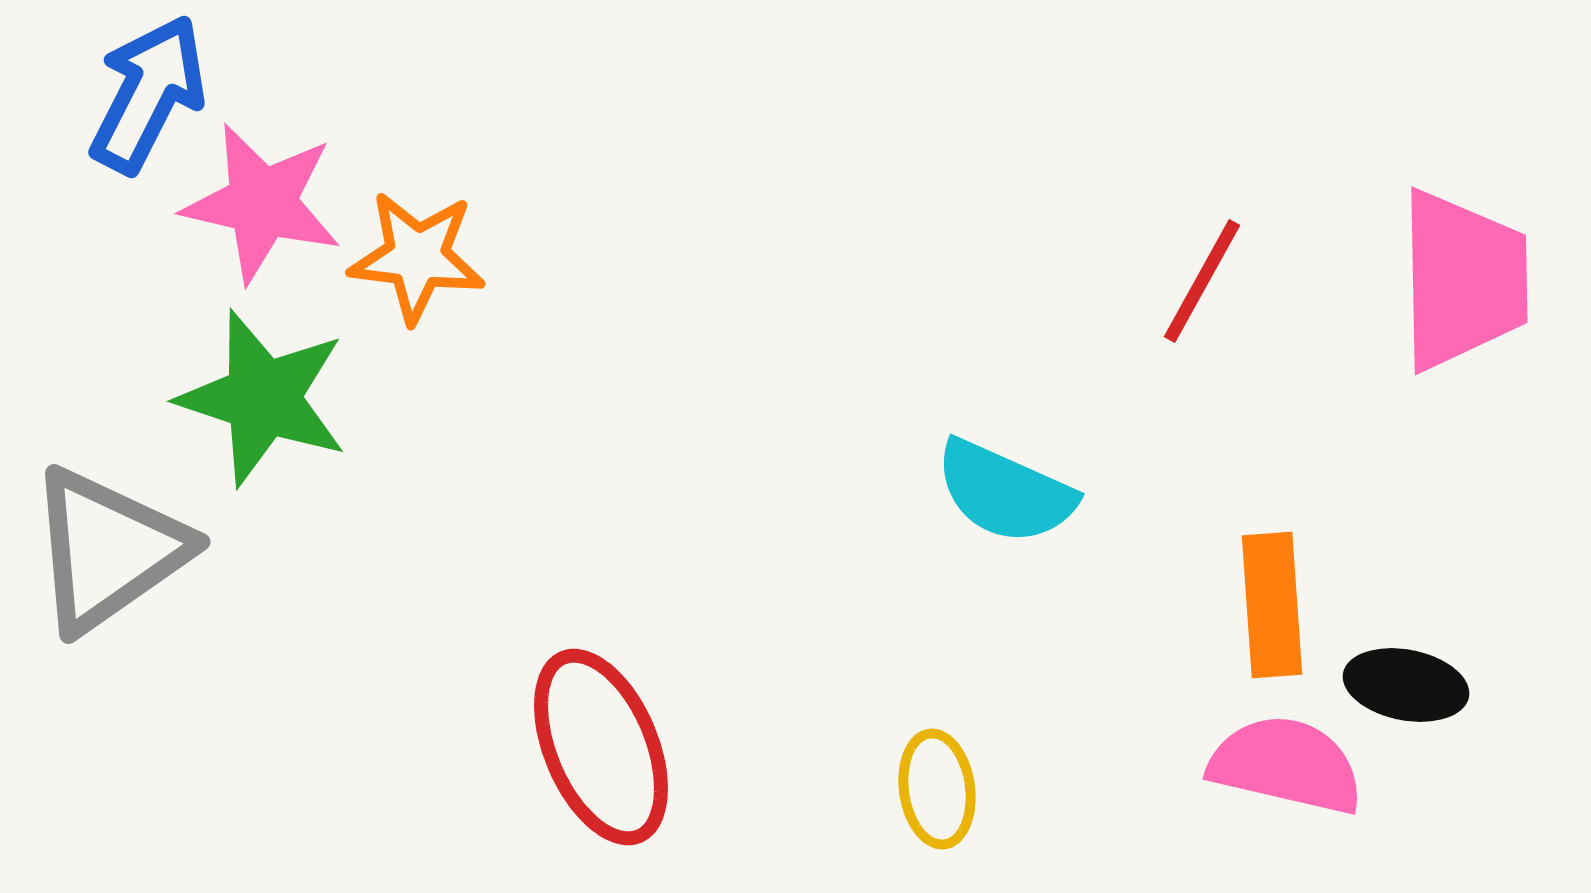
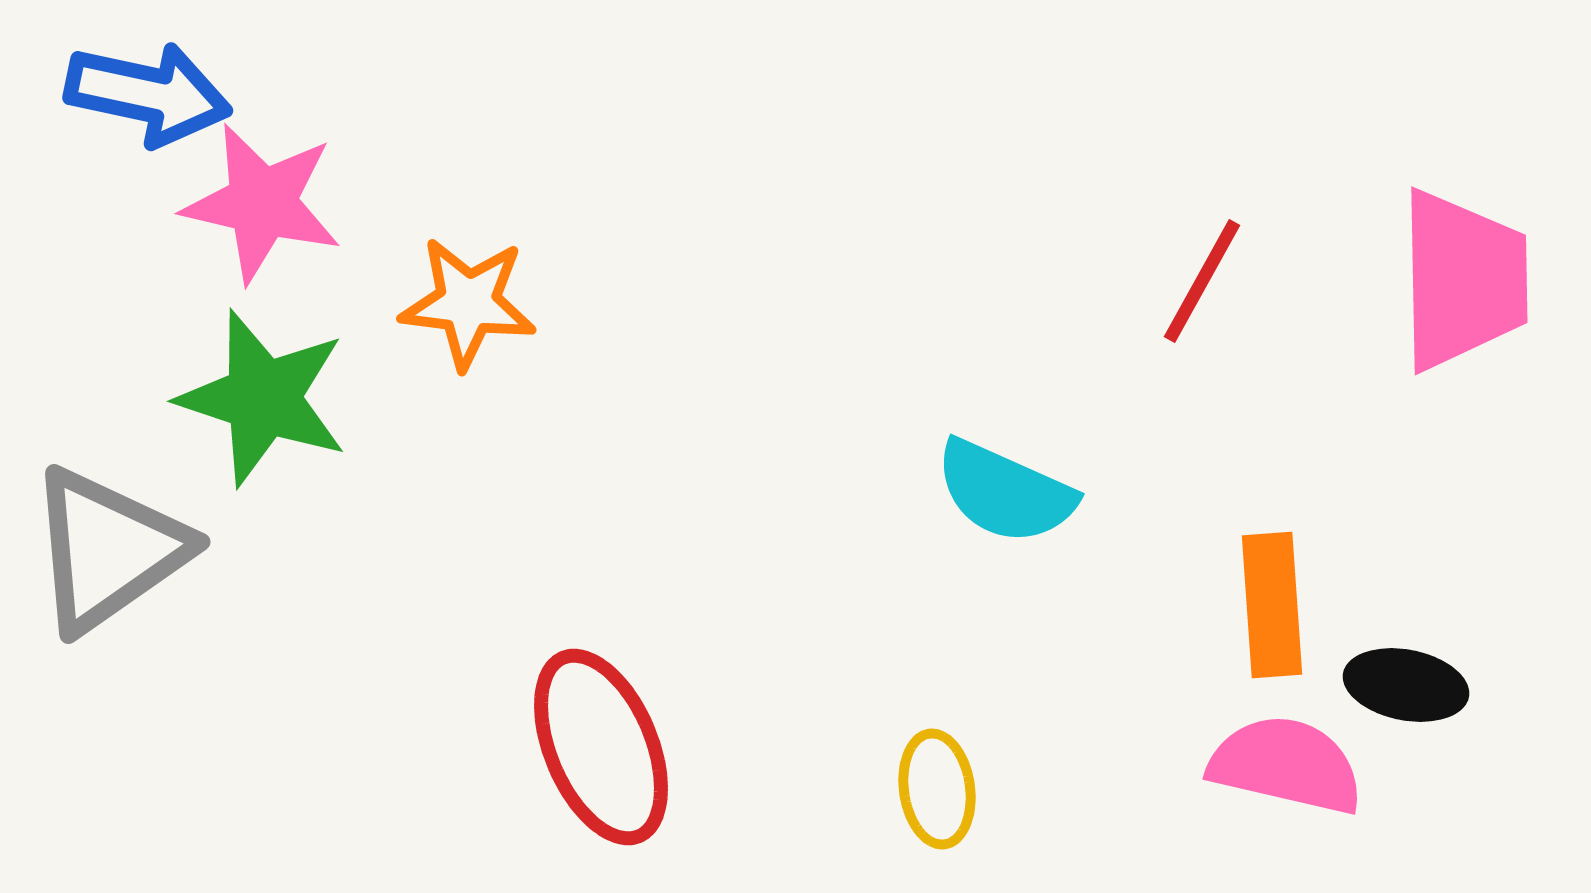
blue arrow: rotated 75 degrees clockwise
orange star: moved 51 px right, 46 px down
